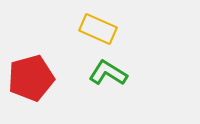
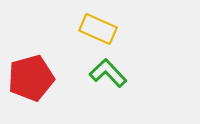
green L-shape: rotated 15 degrees clockwise
